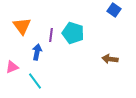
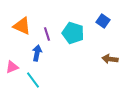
blue square: moved 11 px left, 11 px down
orange triangle: rotated 30 degrees counterclockwise
purple line: moved 4 px left, 1 px up; rotated 24 degrees counterclockwise
blue arrow: moved 1 px down
cyan line: moved 2 px left, 1 px up
